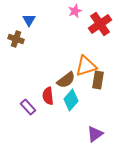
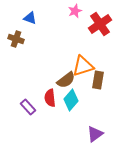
blue triangle: moved 1 px right, 2 px up; rotated 40 degrees counterclockwise
orange triangle: moved 3 px left
red semicircle: moved 2 px right, 2 px down
